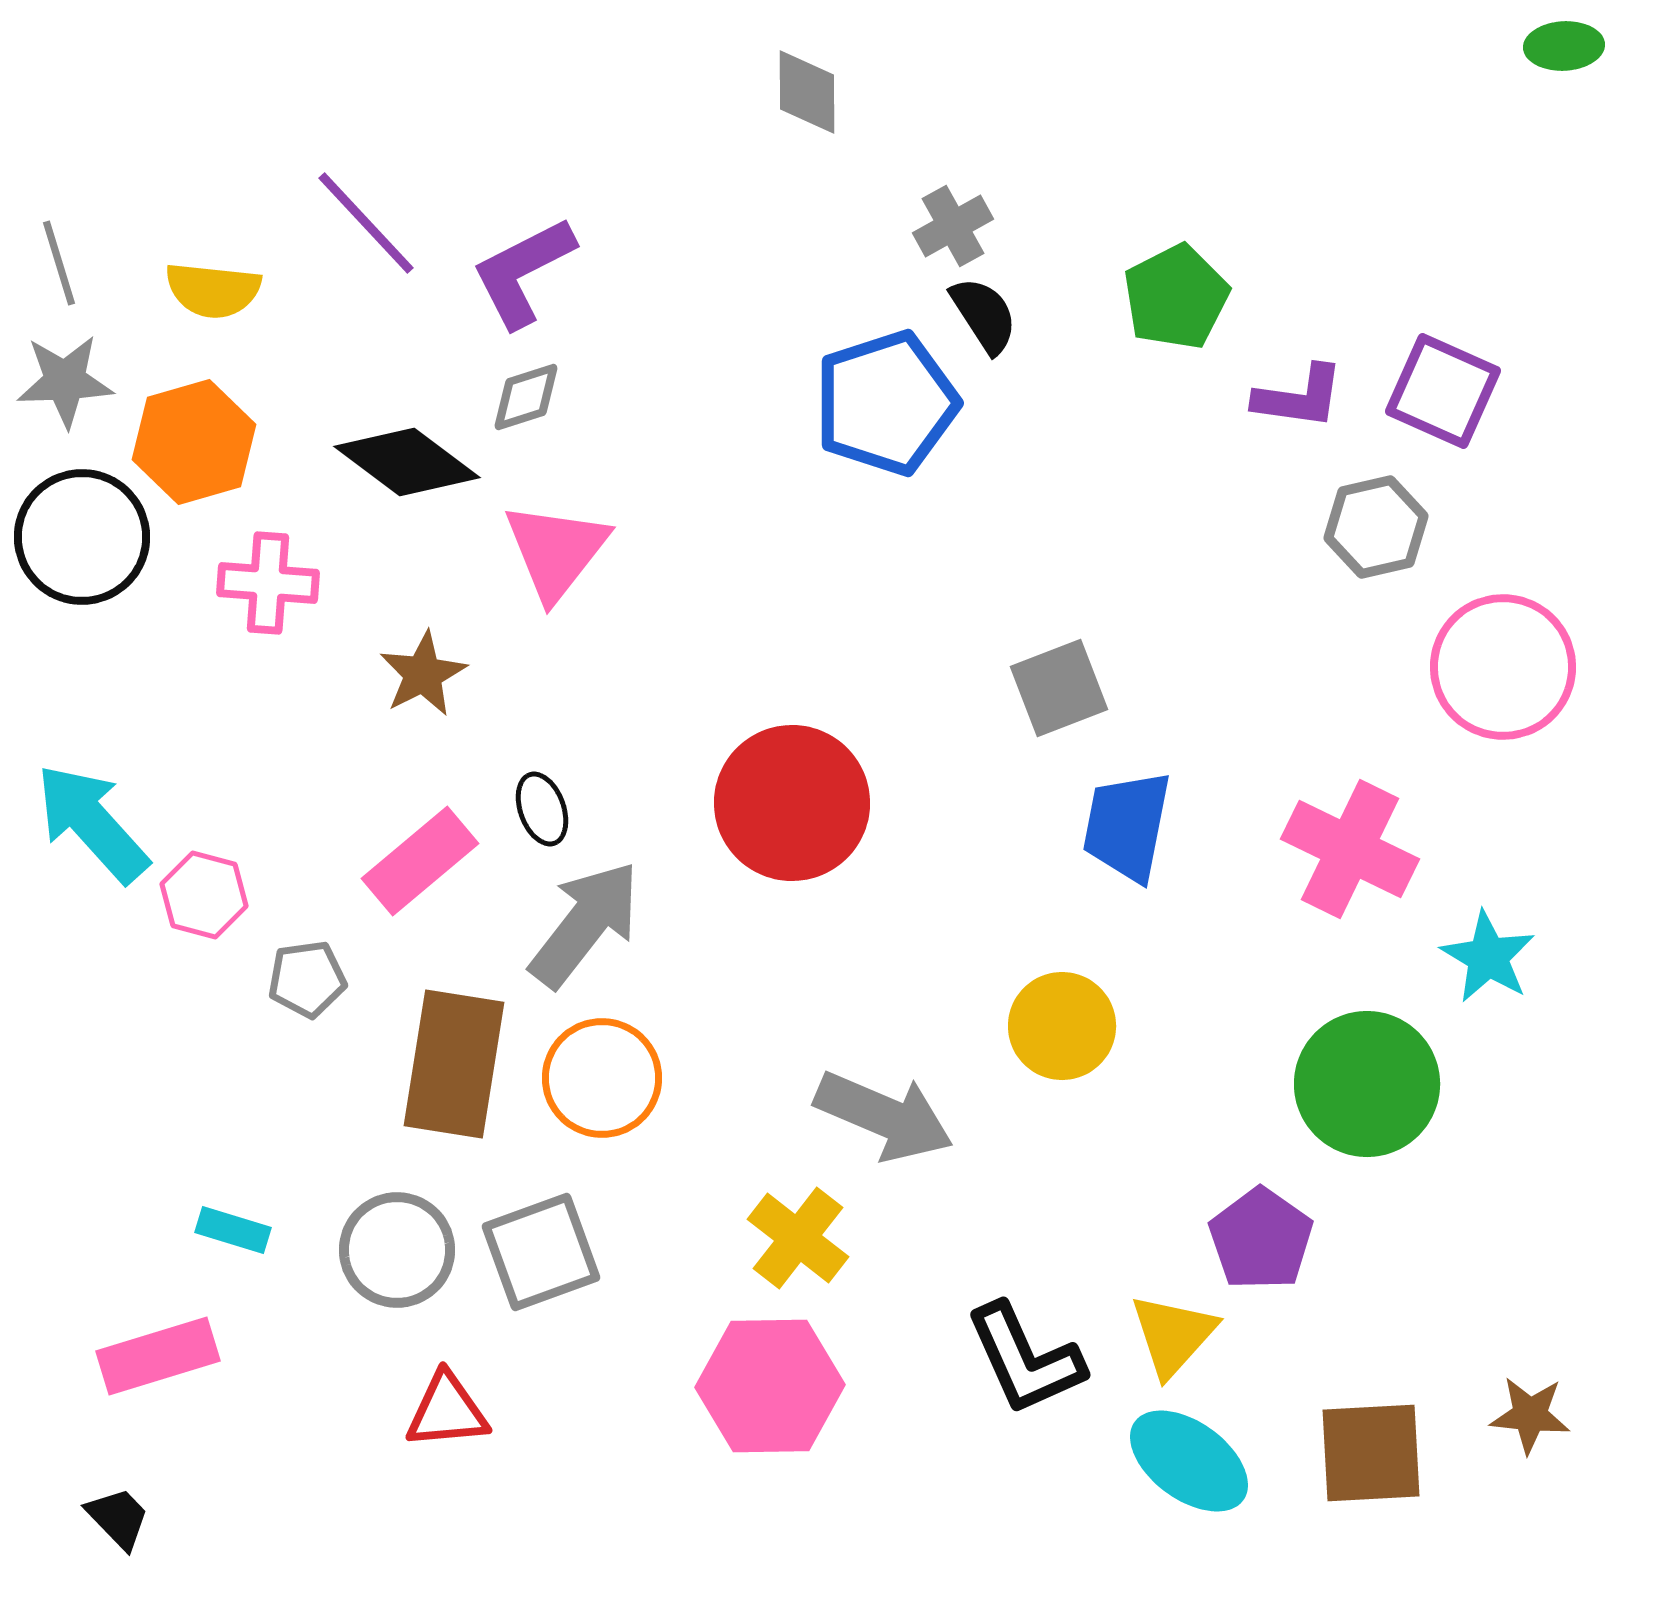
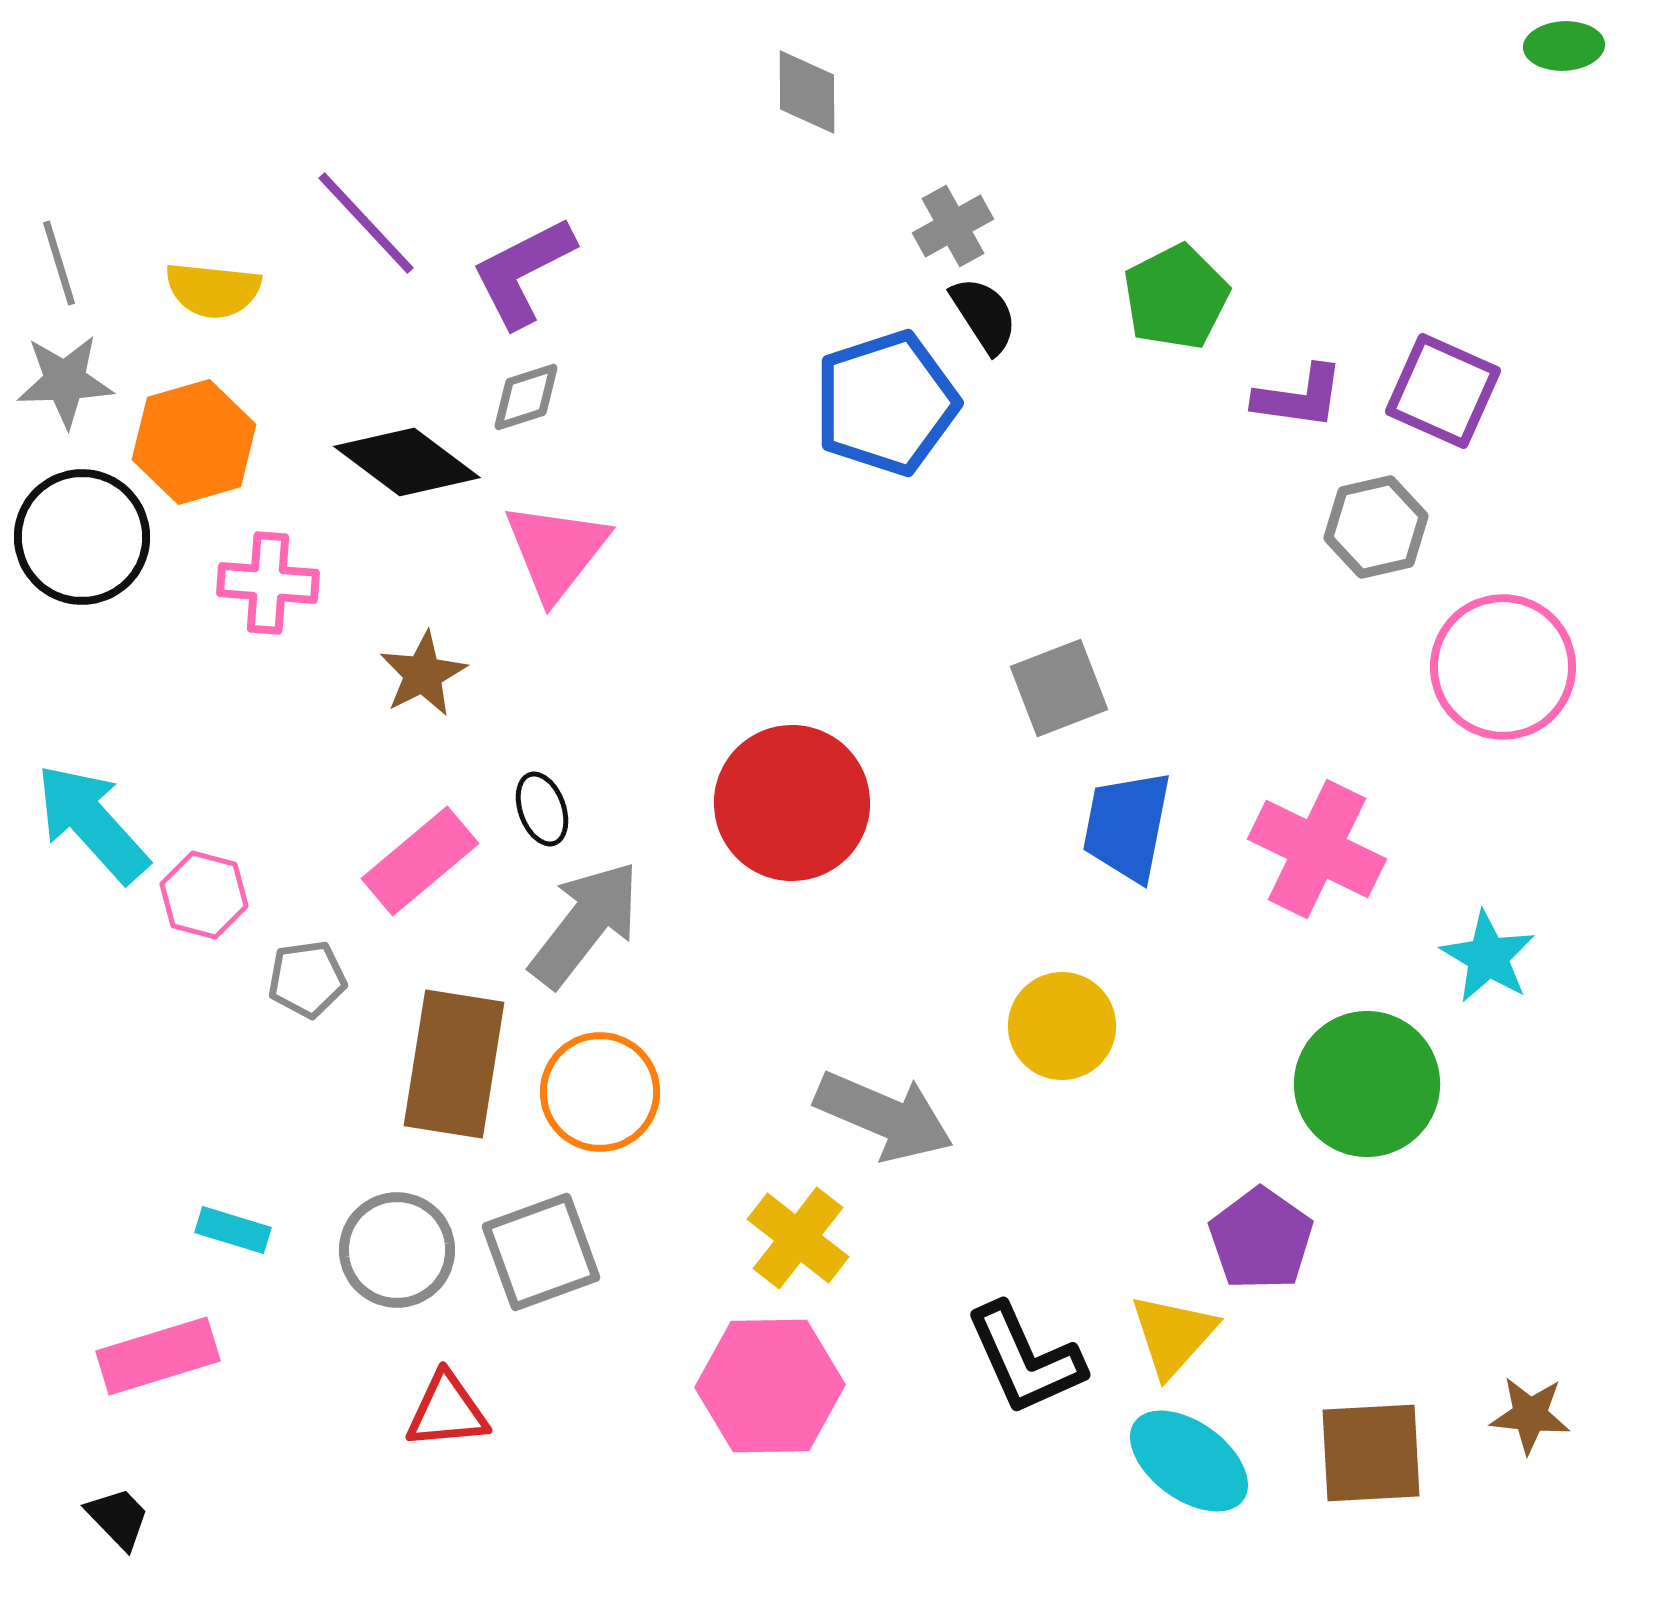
pink cross at (1350, 849): moved 33 px left
orange circle at (602, 1078): moved 2 px left, 14 px down
